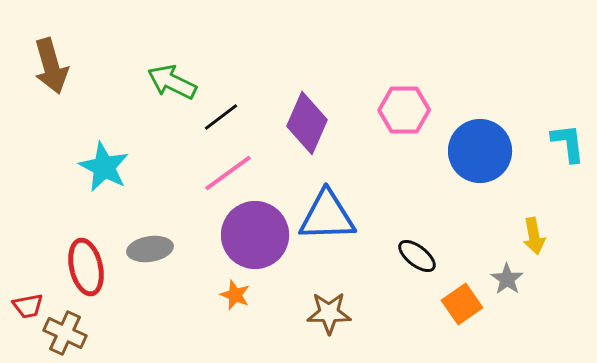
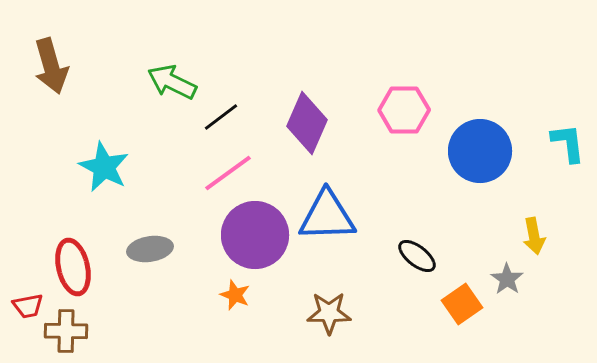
red ellipse: moved 13 px left
brown cross: moved 1 px right, 2 px up; rotated 24 degrees counterclockwise
